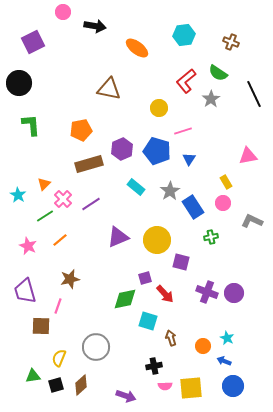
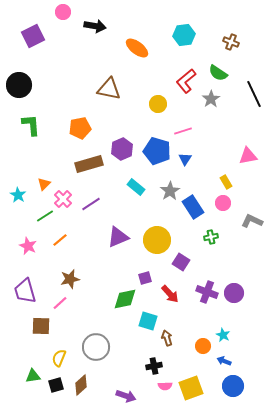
purple square at (33, 42): moved 6 px up
black circle at (19, 83): moved 2 px down
yellow circle at (159, 108): moved 1 px left, 4 px up
orange pentagon at (81, 130): moved 1 px left, 2 px up
blue triangle at (189, 159): moved 4 px left
purple square at (181, 262): rotated 18 degrees clockwise
red arrow at (165, 294): moved 5 px right
pink line at (58, 306): moved 2 px right, 3 px up; rotated 28 degrees clockwise
brown arrow at (171, 338): moved 4 px left
cyan star at (227, 338): moved 4 px left, 3 px up
yellow square at (191, 388): rotated 15 degrees counterclockwise
